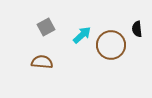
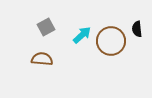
brown circle: moved 4 px up
brown semicircle: moved 3 px up
